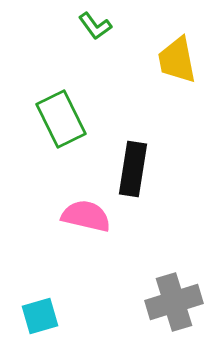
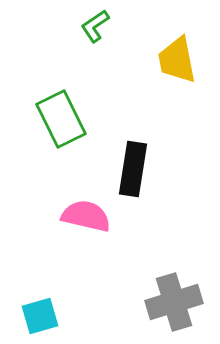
green L-shape: rotated 92 degrees clockwise
